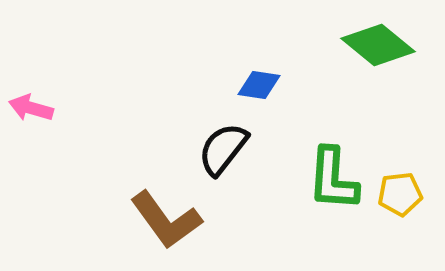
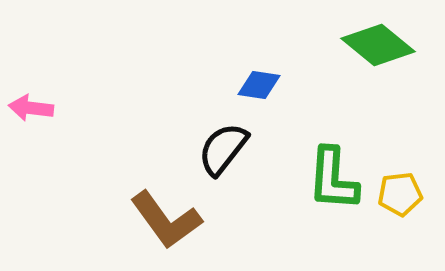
pink arrow: rotated 9 degrees counterclockwise
